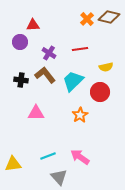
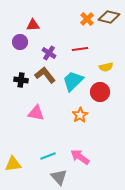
pink triangle: rotated 12 degrees clockwise
